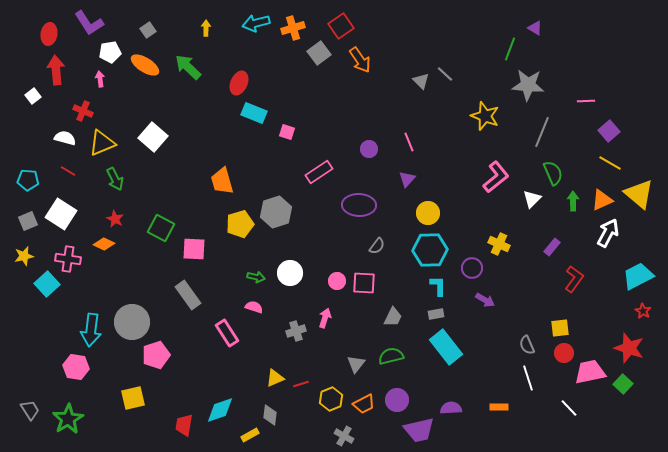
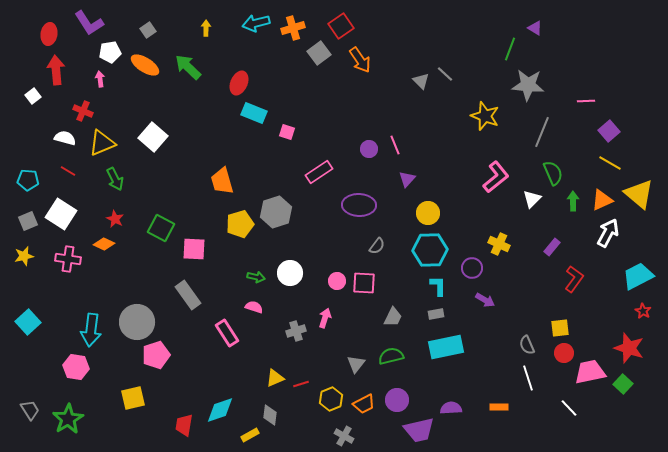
pink line at (409, 142): moved 14 px left, 3 px down
cyan square at (47, 284): moved 19 px left, 38 px down
gray circle at (132, 322): moved 5 px right
cyan rectangle at (446, 347): rotated 64 degrees counterclockwise
